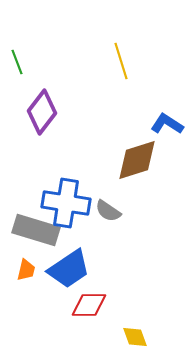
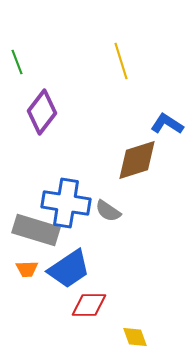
orange trapezoid: moved 1 px right, 1 px up; rotated 75 degrees clockwise
